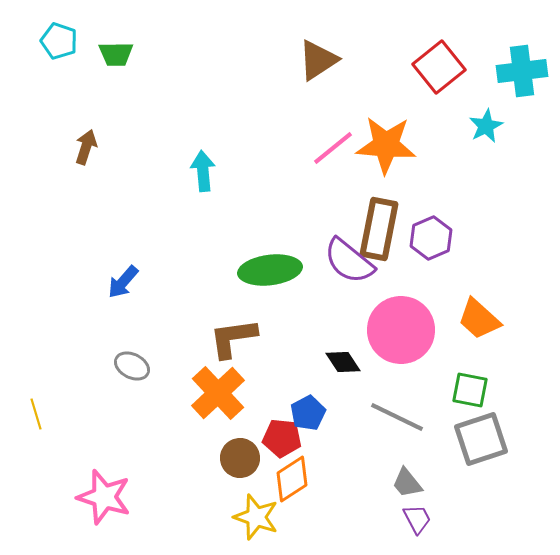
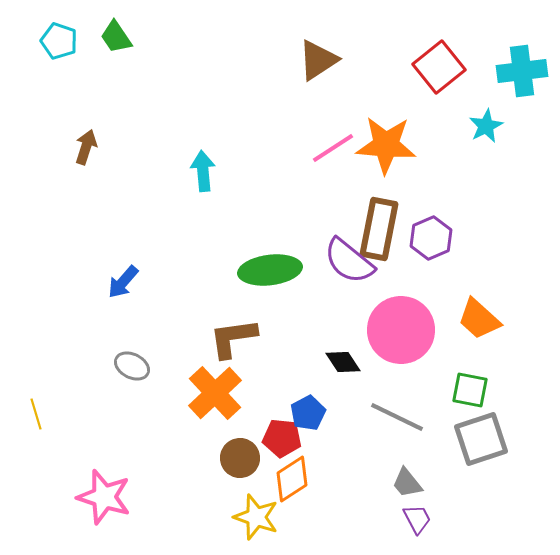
green trapezoid: moved 17 px up; rotated 57 degrees clockwise
pink line: rotated 6 degrees clockwise
orange cross: moved 3 px left
